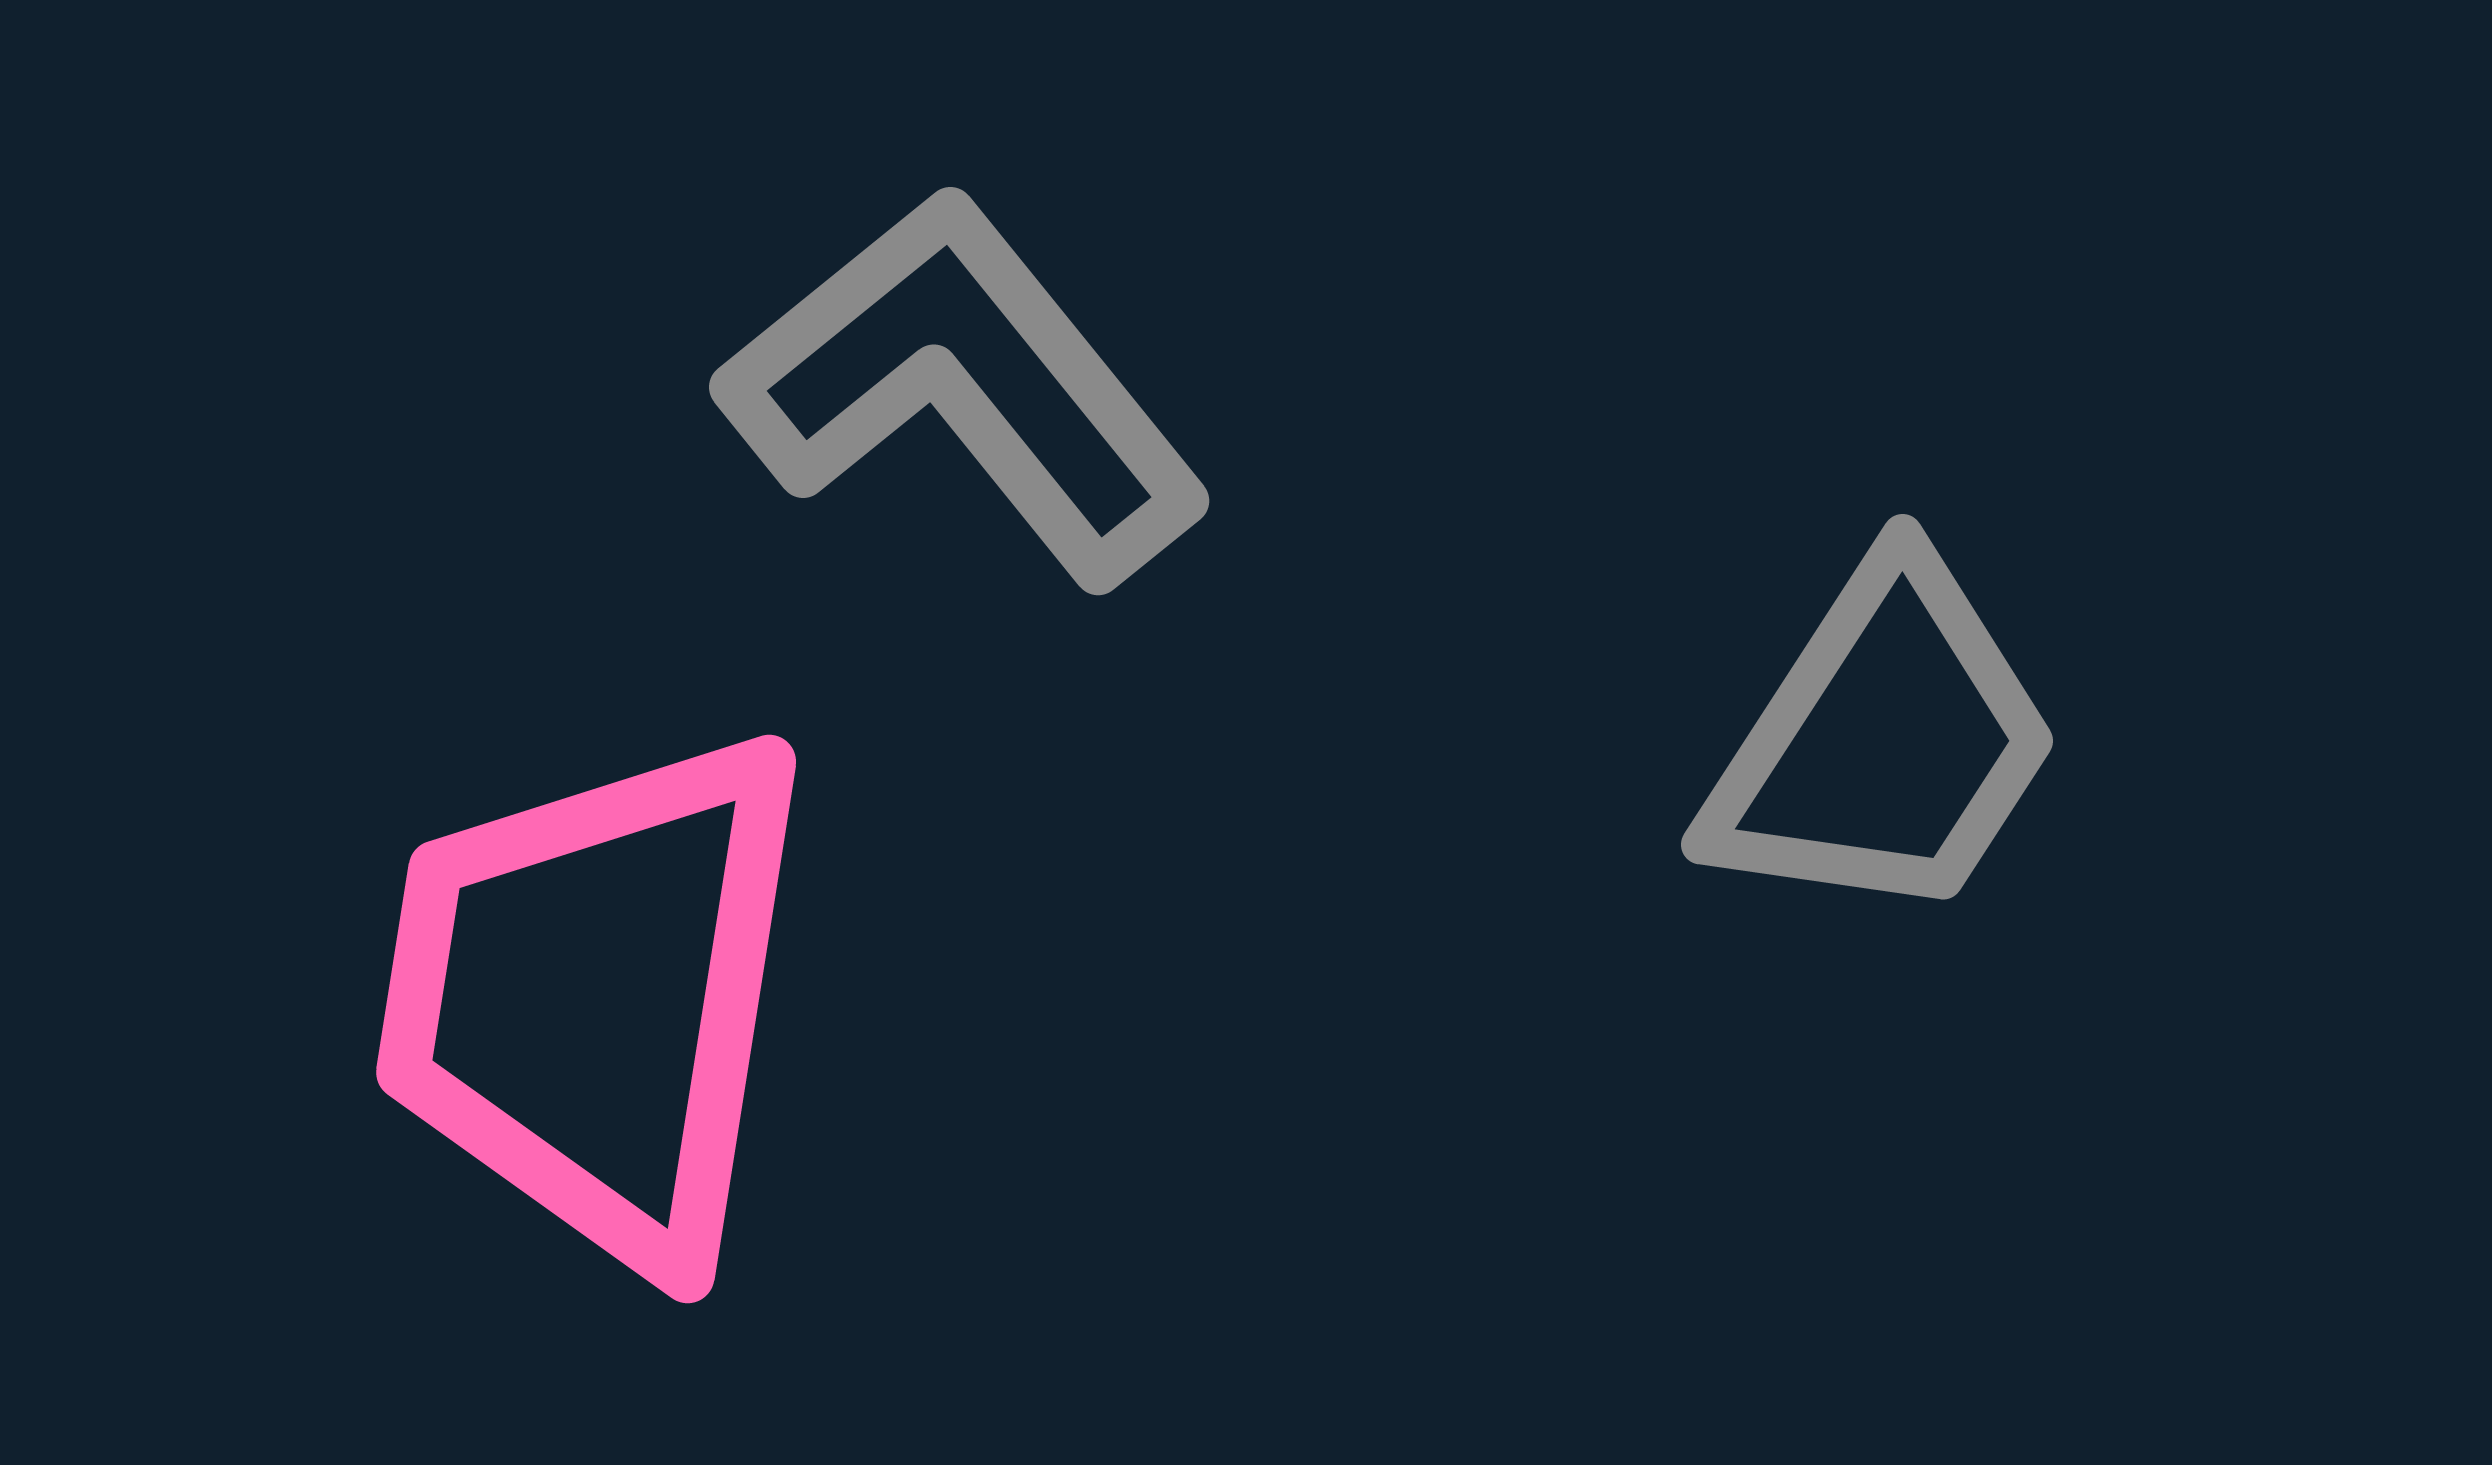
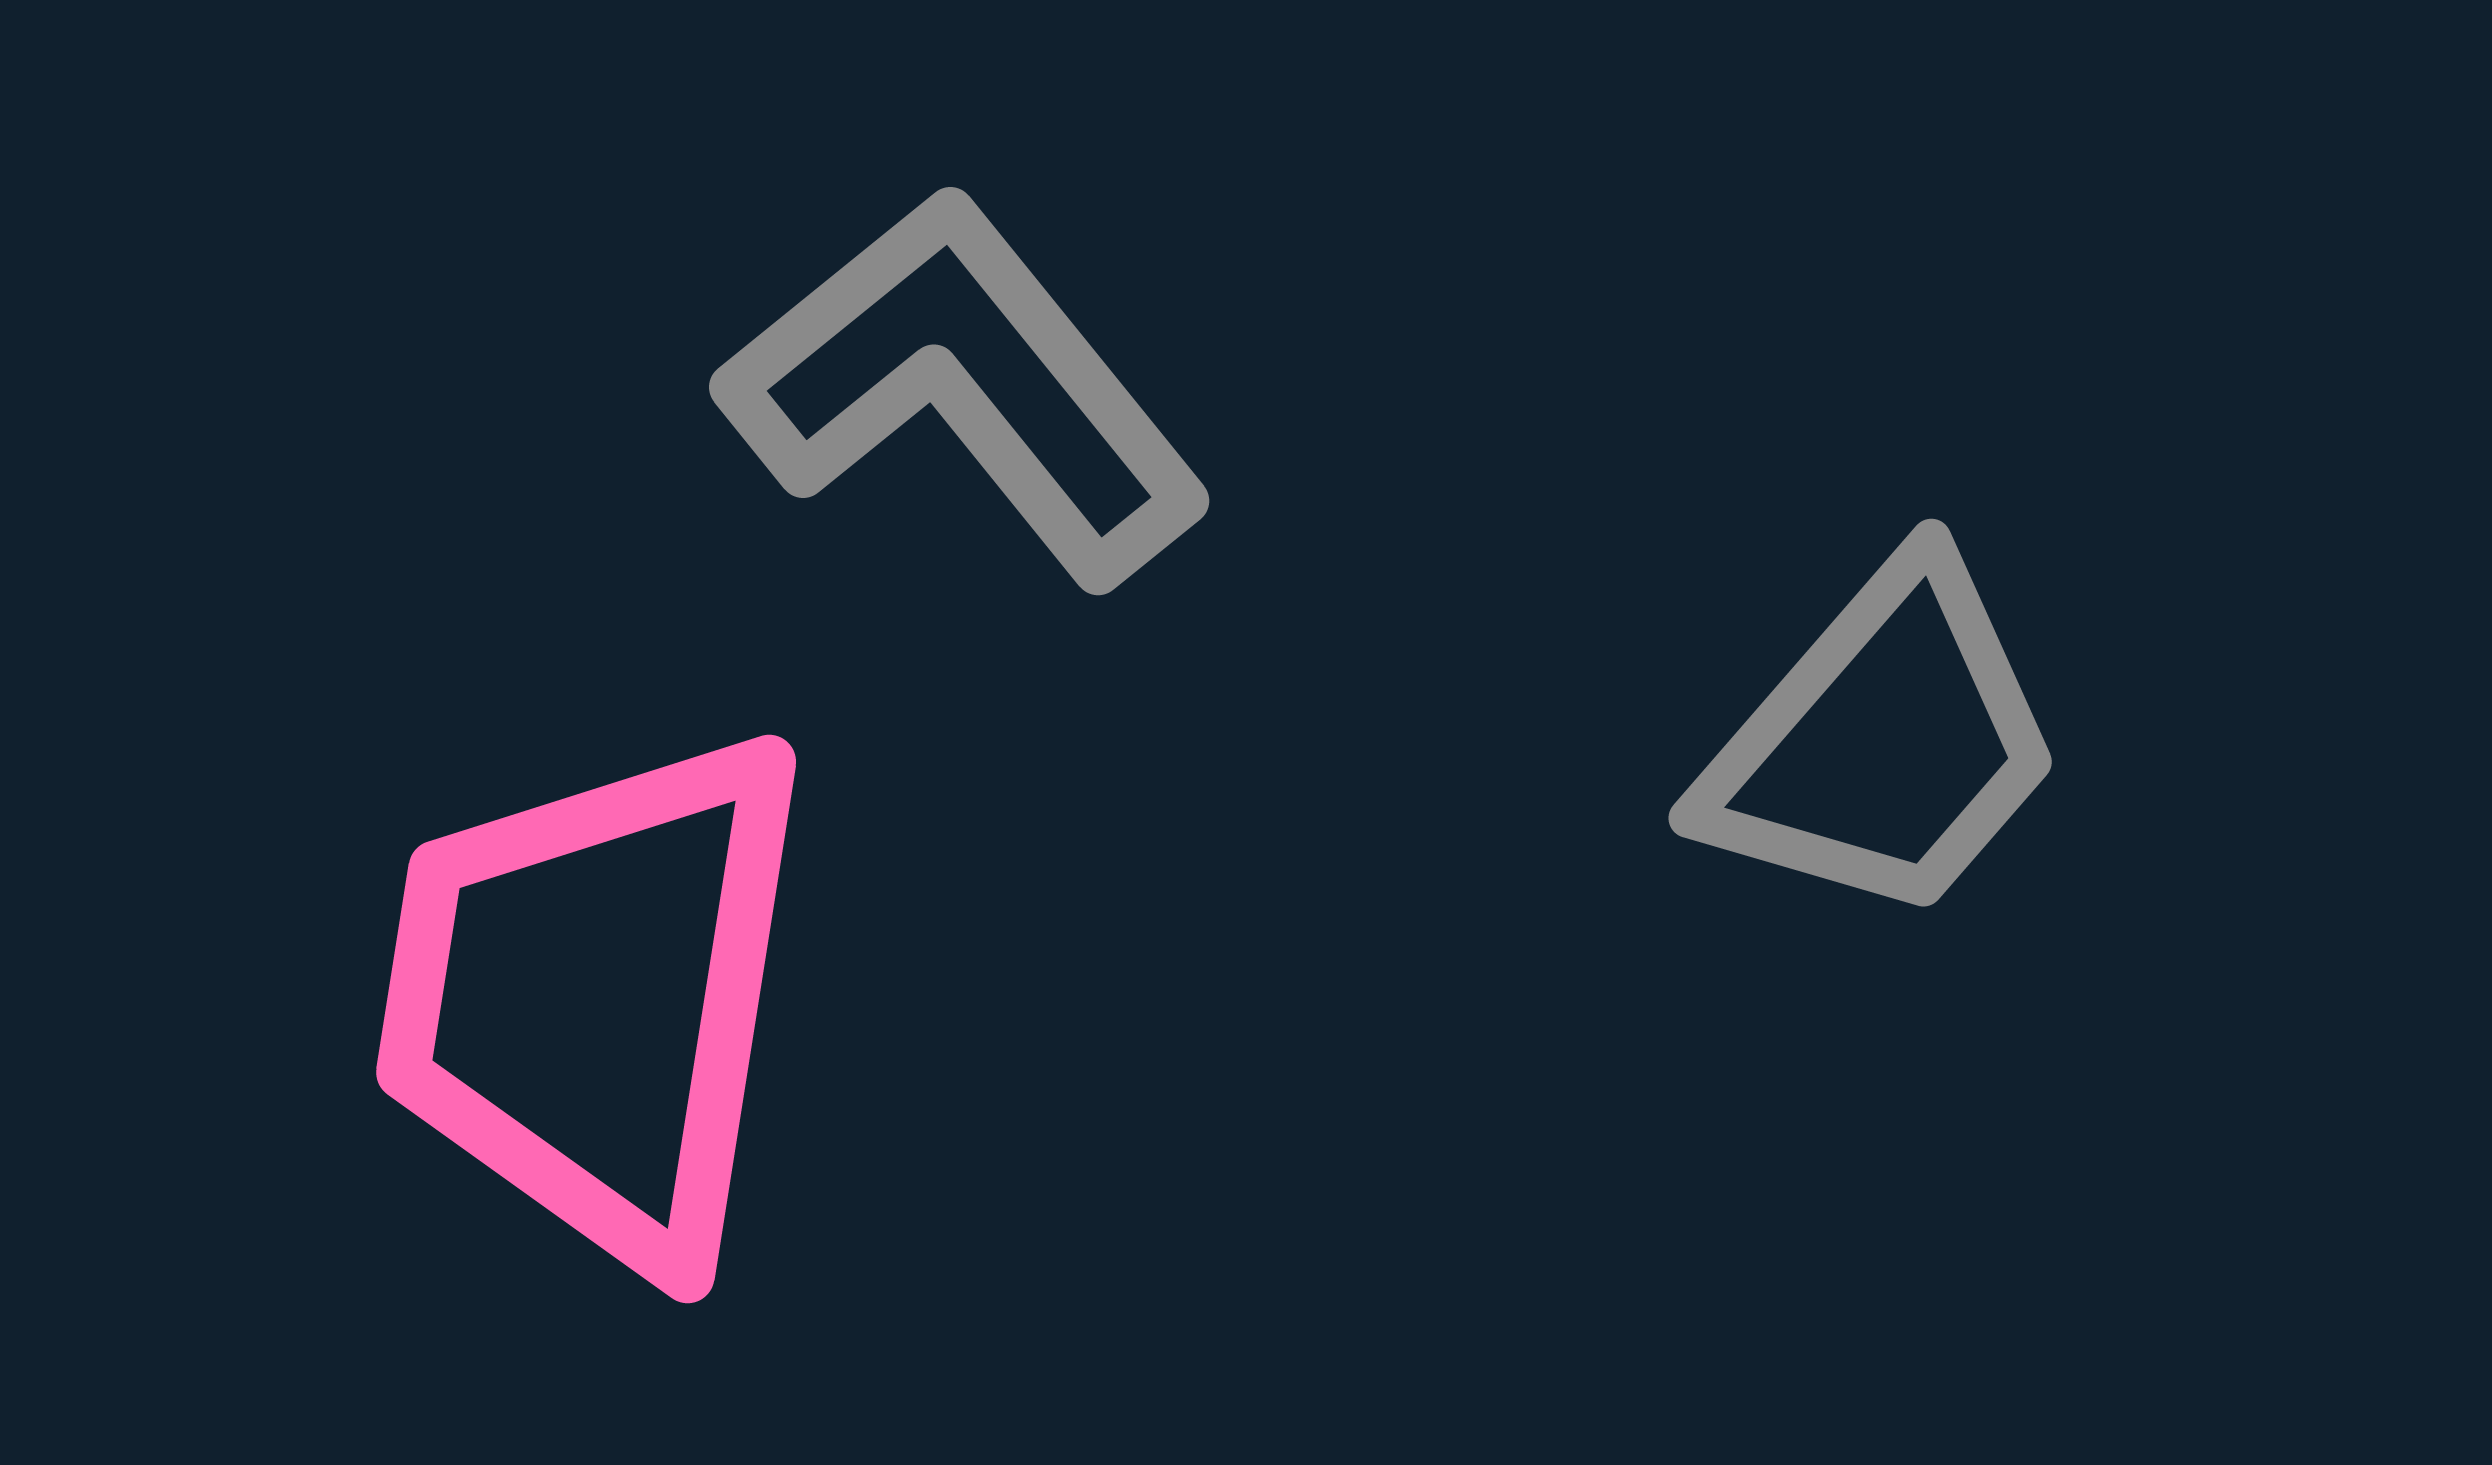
gray trapezoid: rotated 8 degrees clockwise
